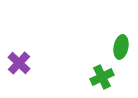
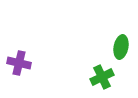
purple cross: rotated 30 degrees counterclockwise
